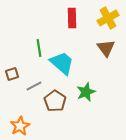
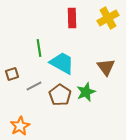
brown triangle: moved 19 px down
cyan trapezoid: rotated 12 degrees counterclockwise
brown pentagon: moved 5 px right, 6 px up
